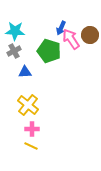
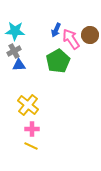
blue arrow: moved 5 px left, 2 px down
green pentagon: moved 9 px right, 10 px down; rotated 25 degrees clockwise
blue triangle: moved 6 px left, 7 px up
